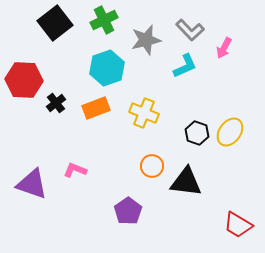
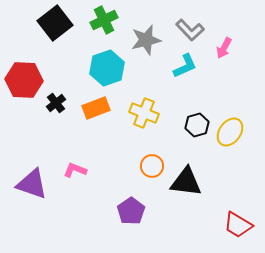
black hexagon: moved 8 px up; rotated 25 degrees clockwise
purple pentagon: moved 3 px right
